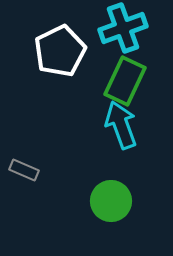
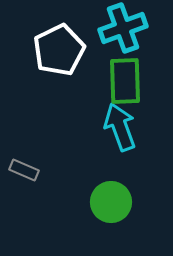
white pentagon: moved 1 px left, 1 px up
green rectangle: rotated 27 degrees counterclockwise
cyan arrow: moved 1 px left, 2 px down
green circle: moved 1 px down
